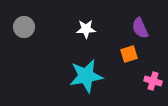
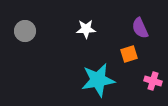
gray circle: moved 1 px right, 4 px down
cyan star: moved 12 px right, 4 px down
